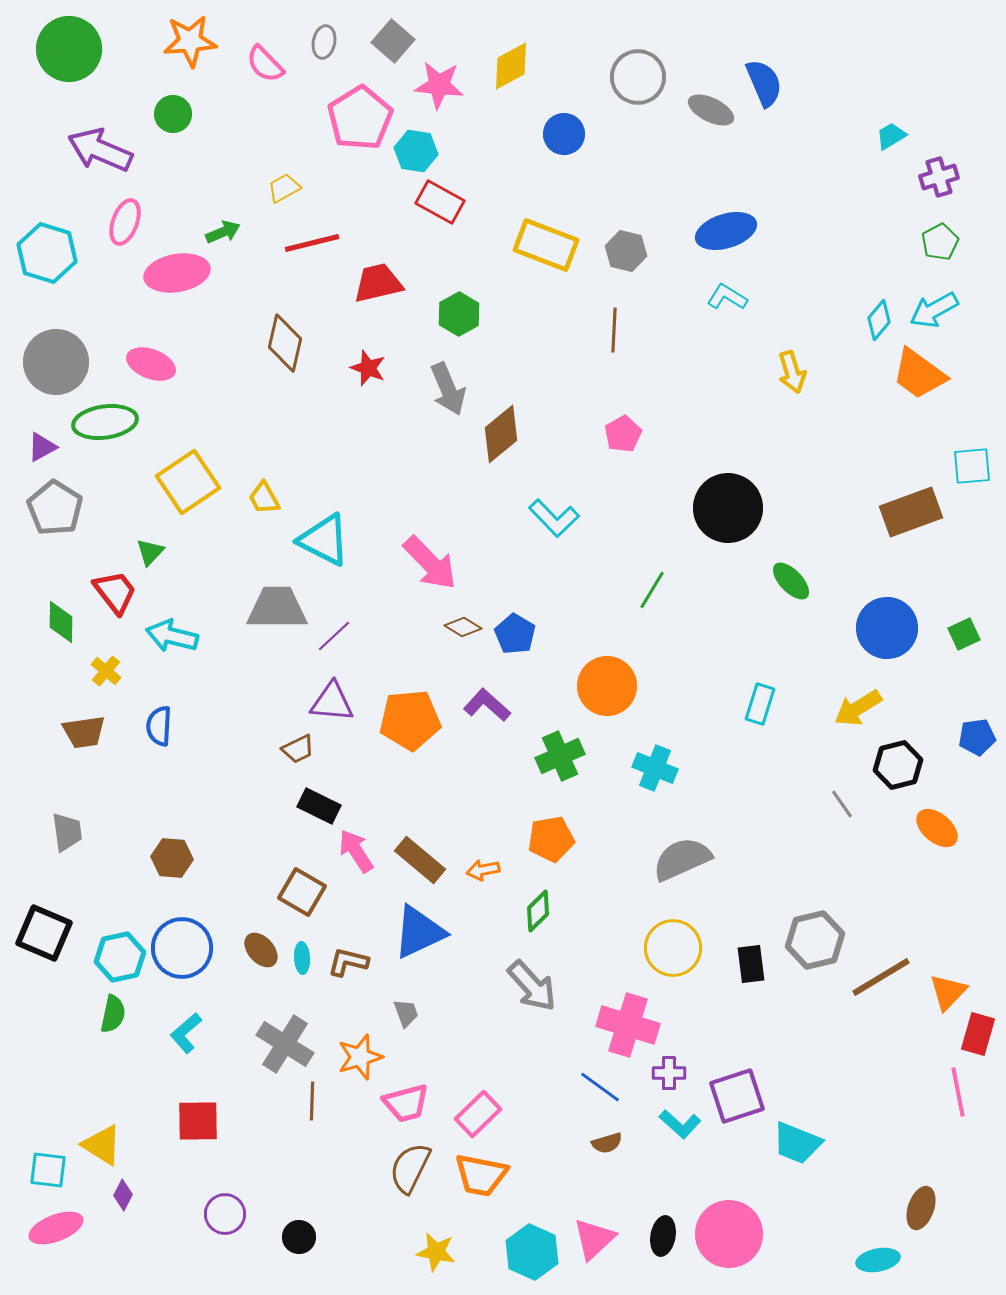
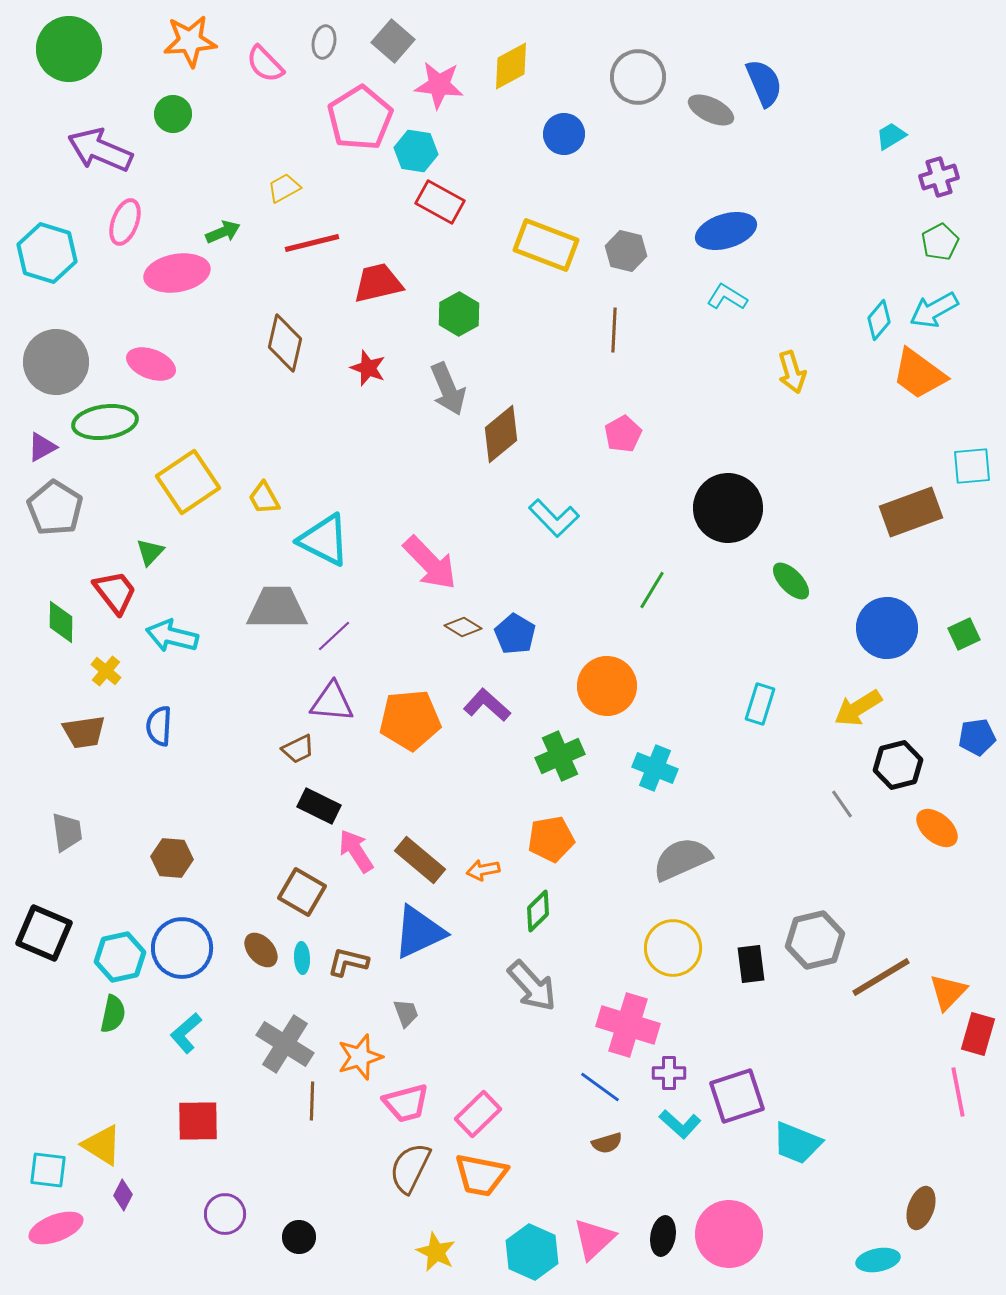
yellow star at (436, 1252): rotated 15 degrees clockwise
